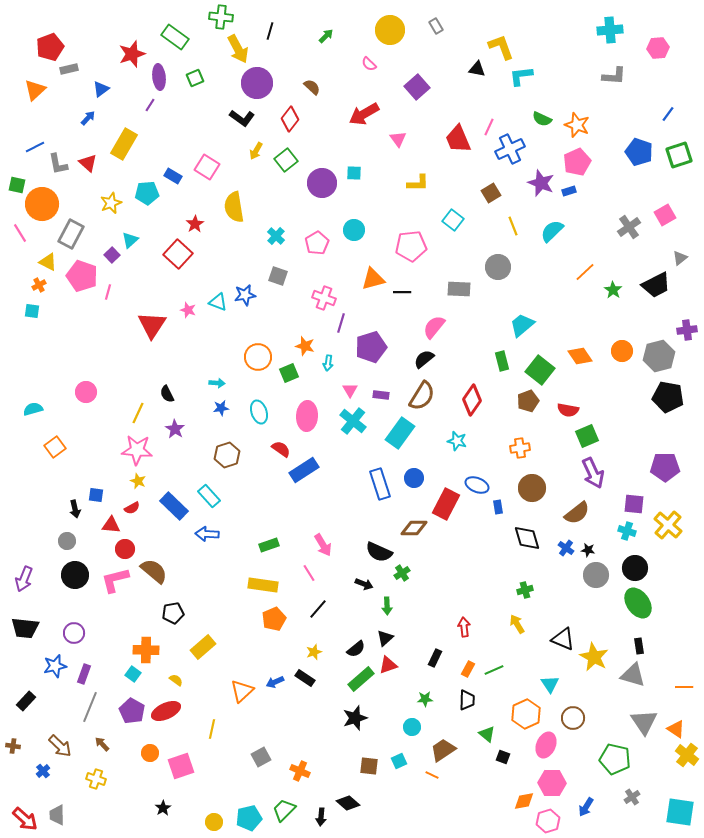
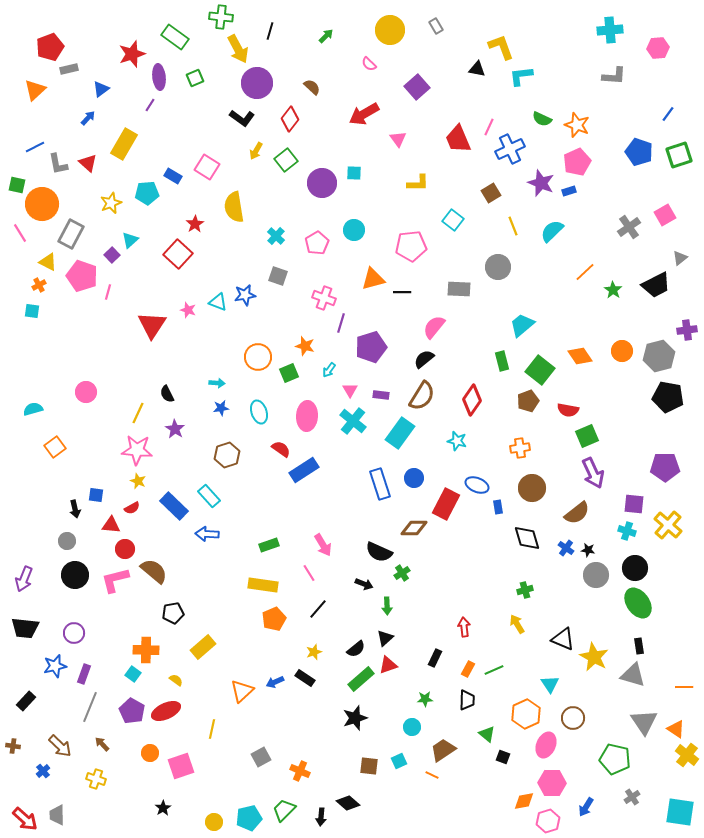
cyan arrow at (328, 363): moved 1 px right, 7 px down; rotated 28 degrees clockwise
